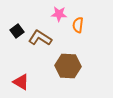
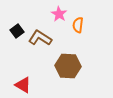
pink star: rotated 28 degrees clockwise
red triangle: moved 2 px right, 3 px down
